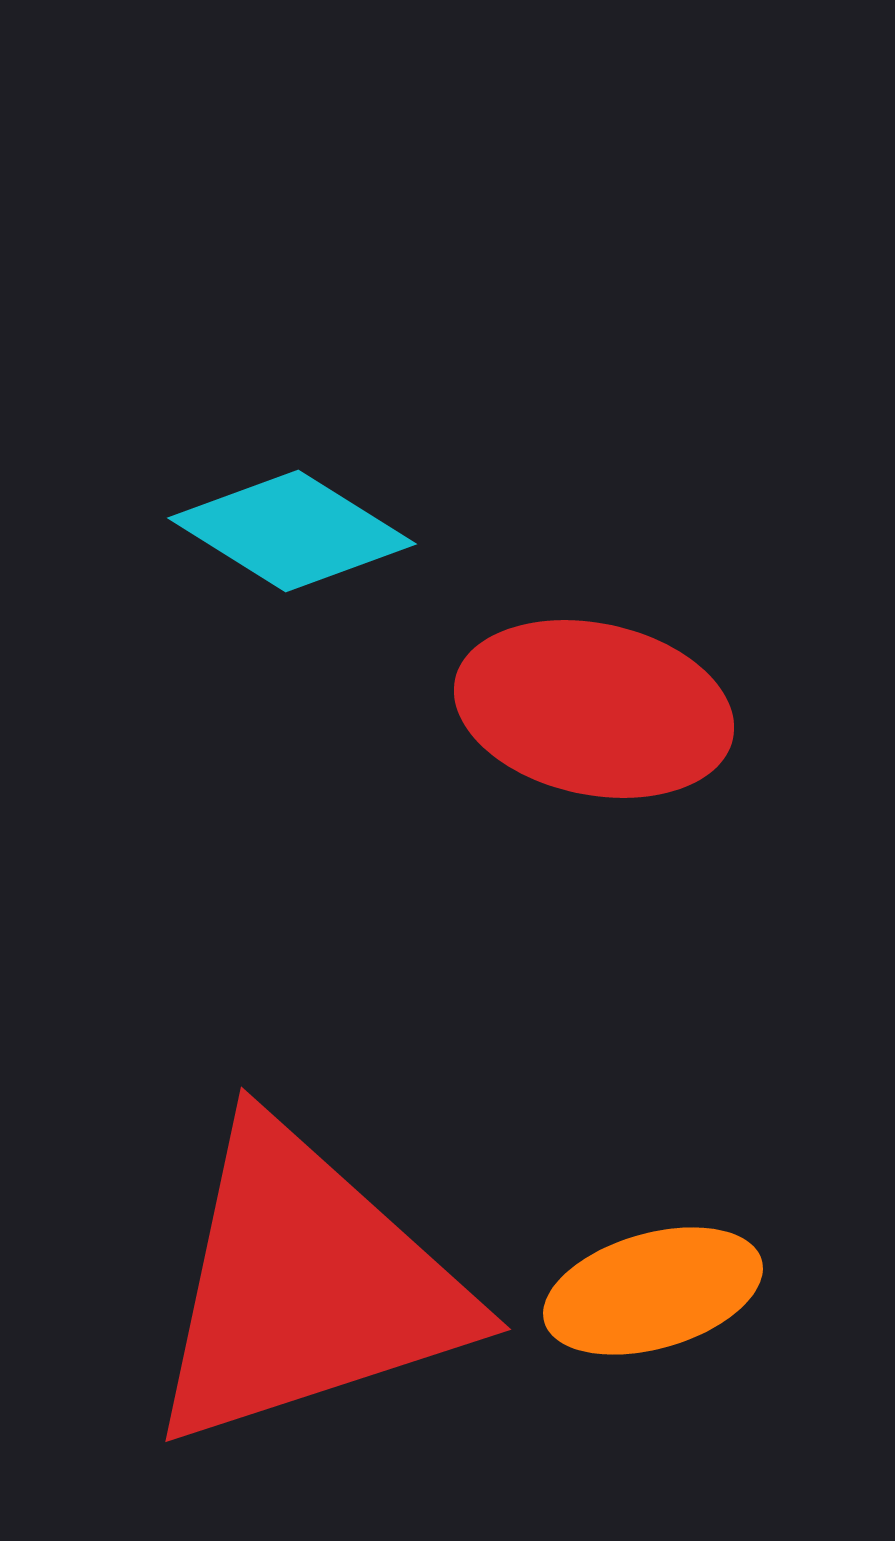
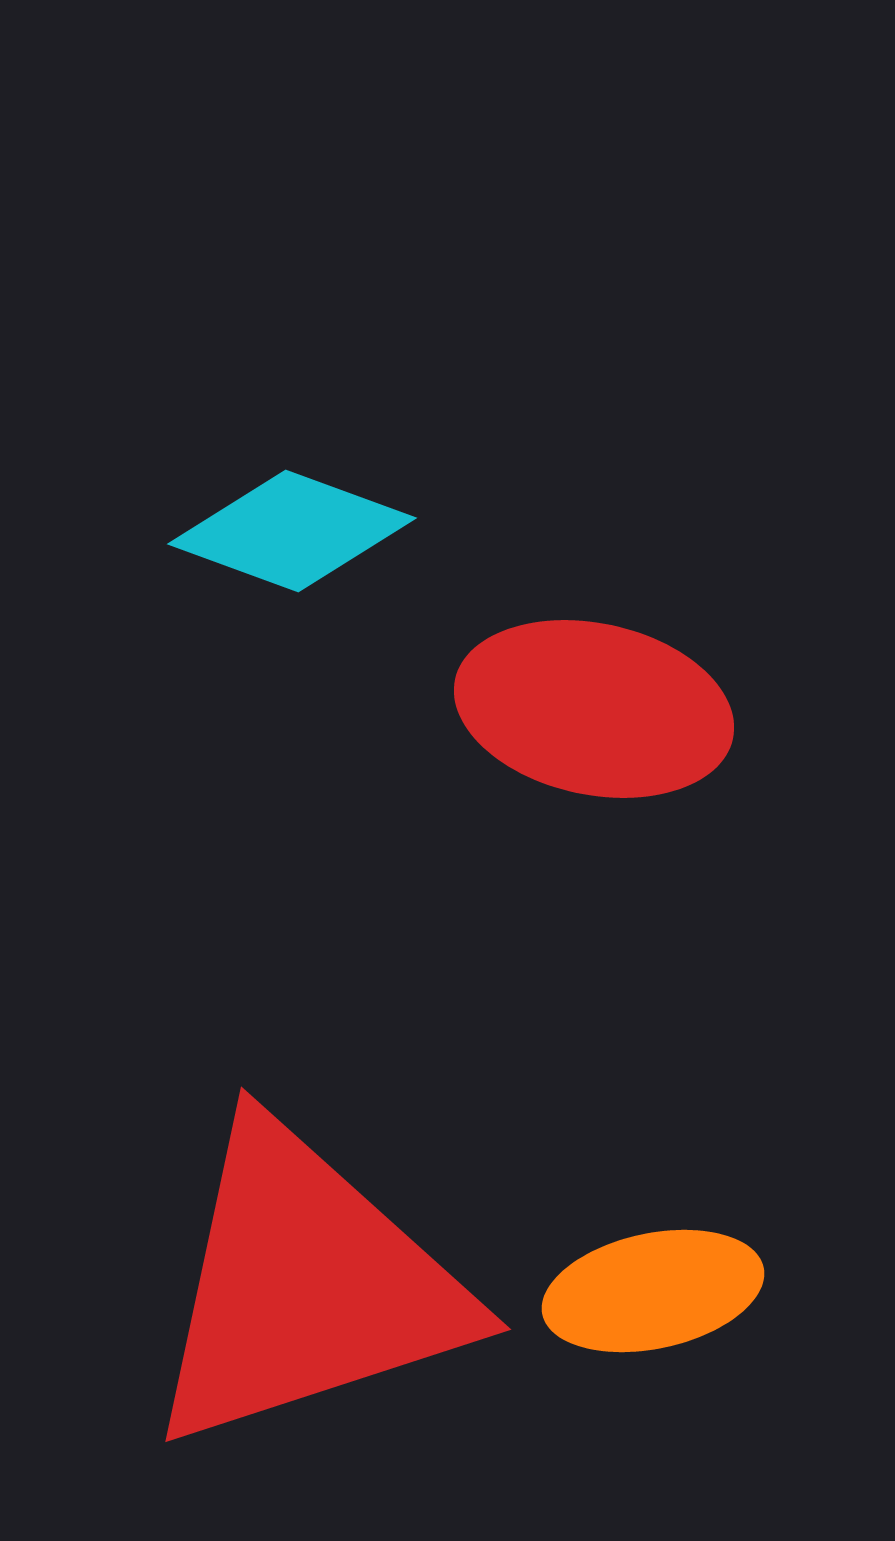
cyan diamond: rotated 12 degrees counterclockwise
orange ellipse: rotated 4 degrees clockwise
